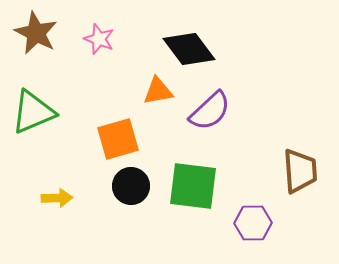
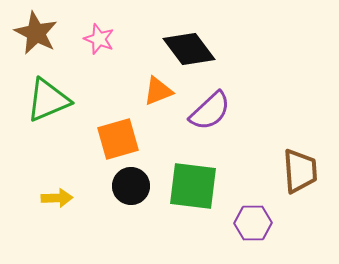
orange triangle: rotated 12 degrees counterclockwise
green triangle: moved 15 px right, 12 px up
